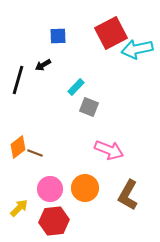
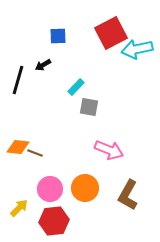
gray square: rotated 12 degrees counterclockwise
orange diamond: rotated 45 degrees clockwise
